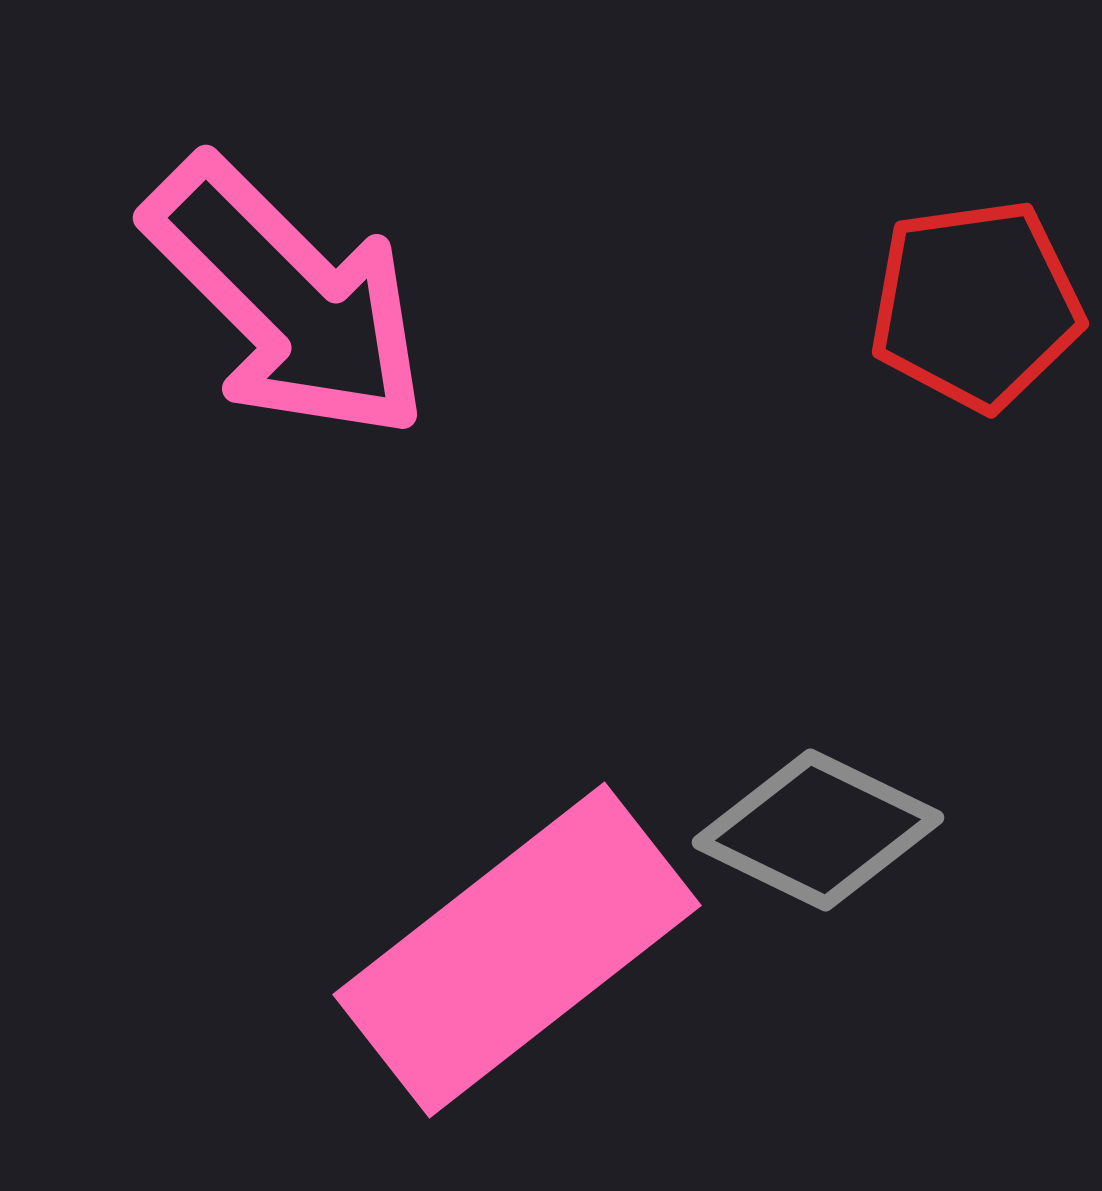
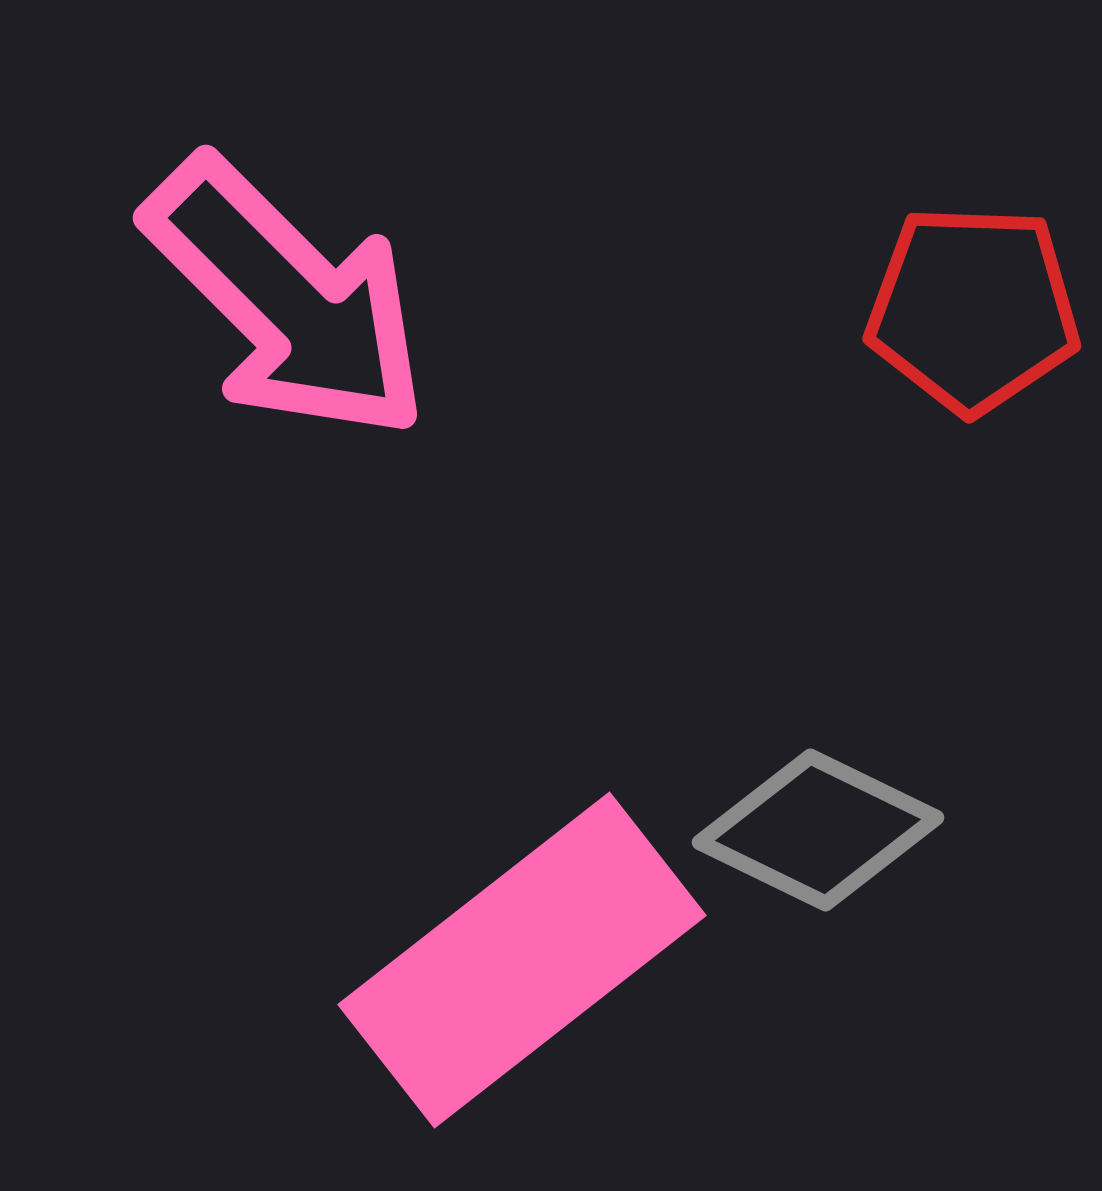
red pentagon: moved 3 px left, 4 px down; rotated 10 degrees clockwise
pink rectangle: moved 5 px right, 10 px down
